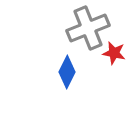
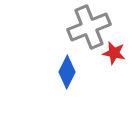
gray cross: moved 1 px right, 1 px up
